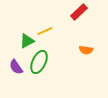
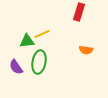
red rectangle: rotated 30 degrees counterclockwise
yellow line: moved 3 px left, 3 px down
green triangle: rotated 21 degrees clockwise
green ellipse: rotated 15 degrees counterclockwise
